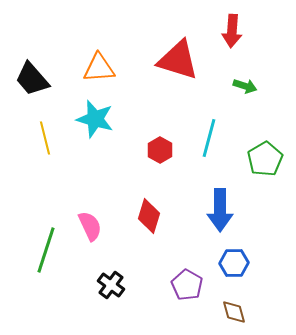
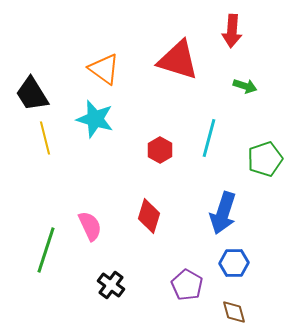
orange triangle: moved 5 px right, 1 px down; rotated 40 degrees clockwise
black trapezoid: moved 15 px down; rotated 9 degrees clockwise
green pentagon: rotated 12 degrees clockwise
blue arrow: moved 3 px right, 3 px down; rotated 18 degrees clockwise
